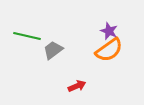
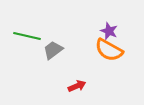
orange semicircle: rotated 64 degrees clockwise
